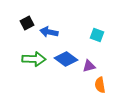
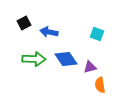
black square: moved 3 px left
cyan square: moved 1 px up
blue diamond: rotated 20 degrees clockwise
purple triangle: moved 1 px right, 1 px down
